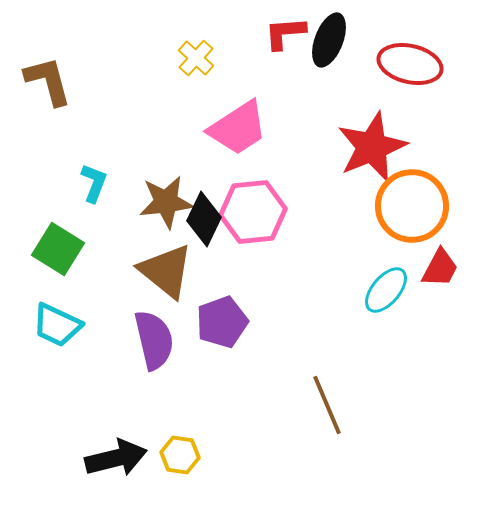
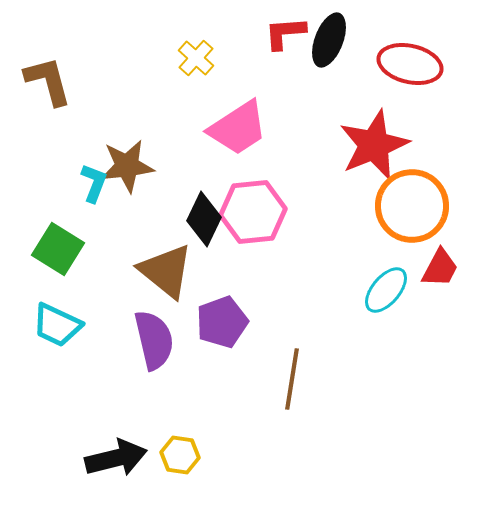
red star: moved 2 px right, 2 px up
brown star: moved 39 px left, 36 px up
brown line: moved 35 px left, 26 px up; rotated 32 degrees clockwise
